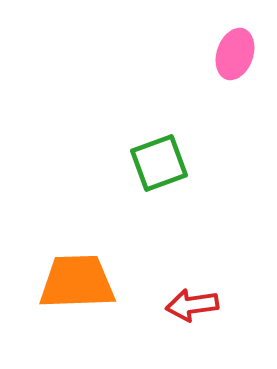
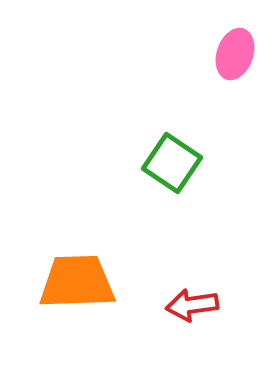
green square: moved 13 px right; rotated 36 degrees counterclockwise
